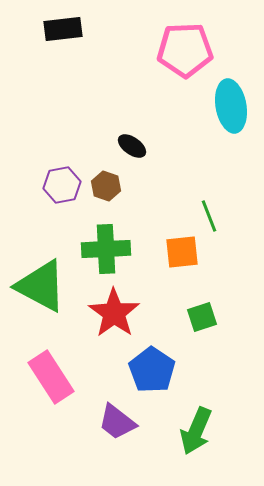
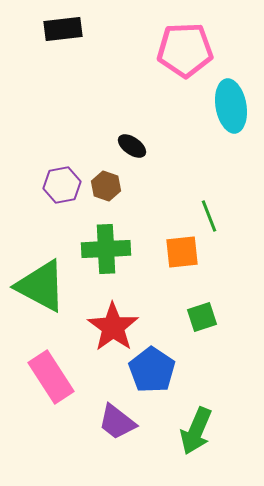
red star: moved 1 px left, 14 px down
